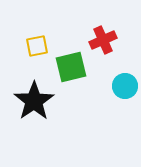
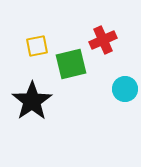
green square: moved 3 px up
cyan circle: moved 3 px down
black star: moved 2 px left
